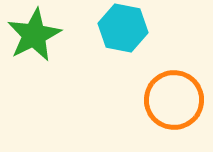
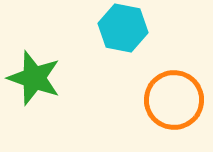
green star: moved 43 px down; rotated 26 degrees counterclockwise
